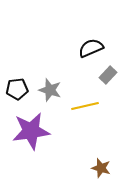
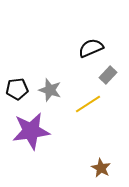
yellow line: moved 3 px right, 2 px up; rotated 20 degrees counterclockwise
brown star: rotated 12 degrees clockwise
